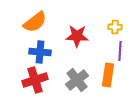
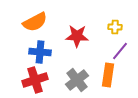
orange semicircle: rotated 10 degrees clockwise
purple line: rotated 36 degrees clockwise
